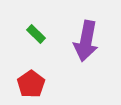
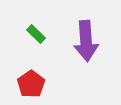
purple arrow: rotated 15 degrees counterclockwise
